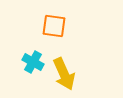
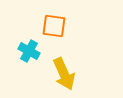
cyan cross: moved 4 px left, 11 px up
